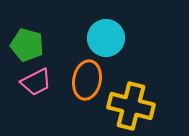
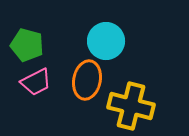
cyan circle: moved 3 px down
